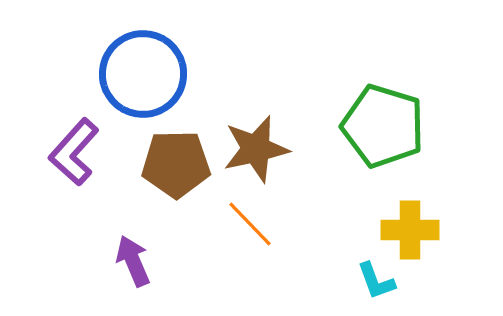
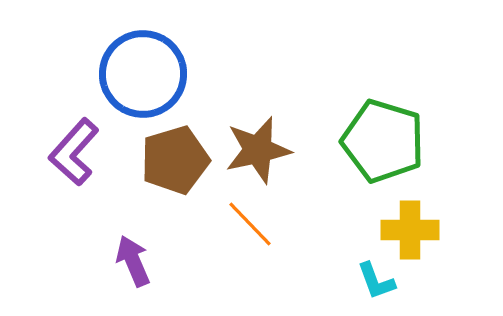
green pentagon: moved 15 px down
brown star: moved 2 px right, 1 px down
brown pentagon: moved 1 px left, 4 px up; rotated 16 degrees counterclockwise
